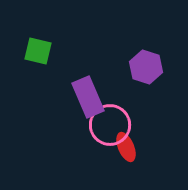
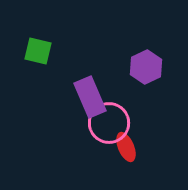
purple hexagon: rotated 16 degrees clockwise
purple rectangle: moved 2 px right
pink circle: moved 1 px left, 2 px up
